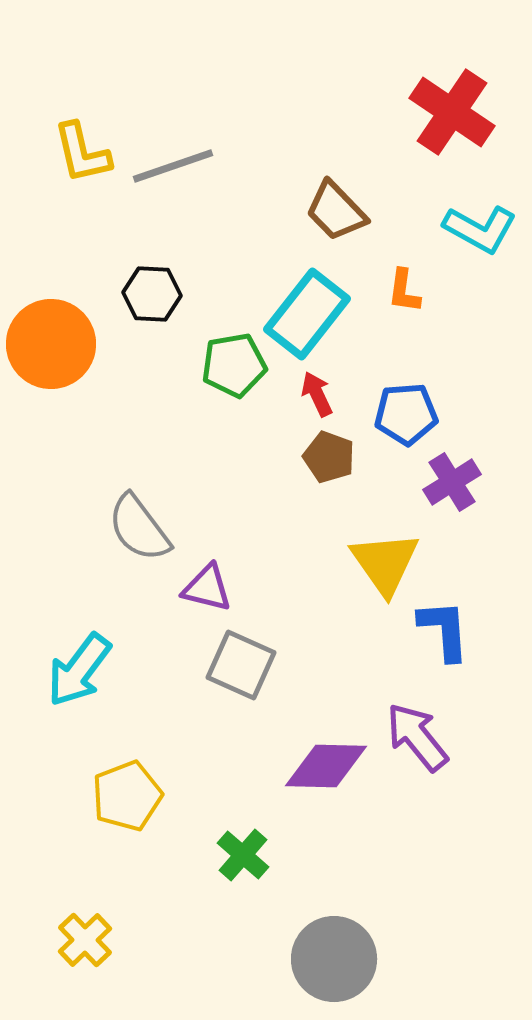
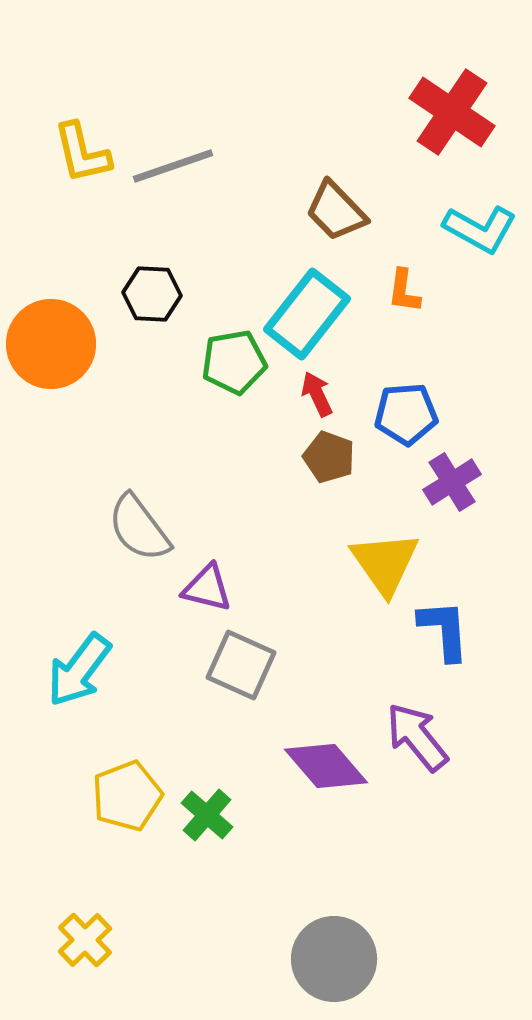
green pentagon: moved 3 px up
purple diamond: rotated 48 degrees clockwise
green cross: moved 36 px left, 40 px up
